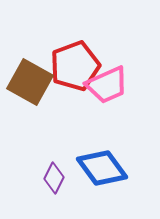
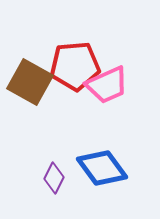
red pentagon: rotated 15 degrees clockwise
